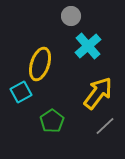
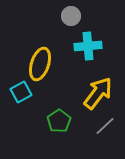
cyan cross: rotated 36 degrees clockwise
green pentagon: moved 7 px right
